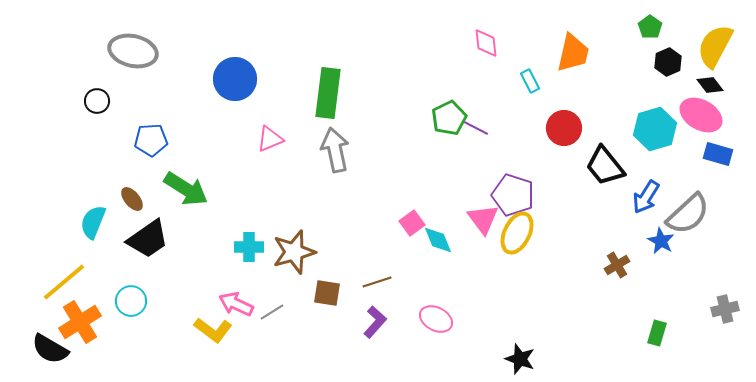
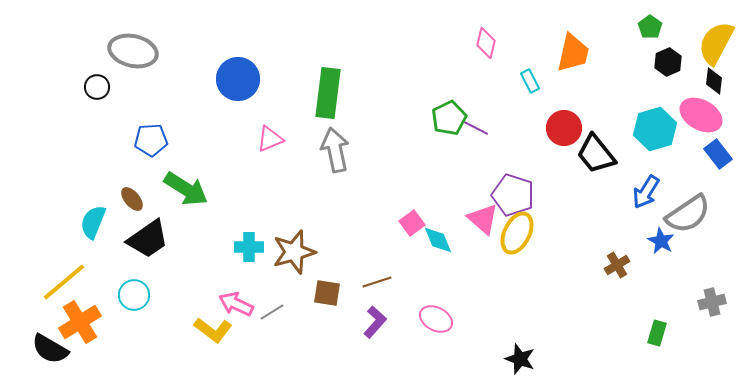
pink diamond at (486, 43): rotated 20 degrees clockwise
yellow semicircle at (715, 46): moved 1 px right, 3 px up
blue circle at (235, 79): moved 3 px right
black diamond at (710, 85): moved 4 px right, 4 px up; rotated 44 degrees clockwise
black circle at (97, 101): moved 14 px up
blue rectangle at (718, 154): rotated 36 degrees clockwise
black trapezoid at (605, 166): moved 9 px left, 12 px up
blue arrow at (646, 197): moved 5 px up
gray semicircle at (688, 214): rotated 9 degrees clockwise
pink triangle at (483, 219): rotated 12 degrees counterclockwise
cyan circle at (131, 301): moved 3 px right, 6 px up
gray cross at (725, 309): moved 13 px left, 7 px up
